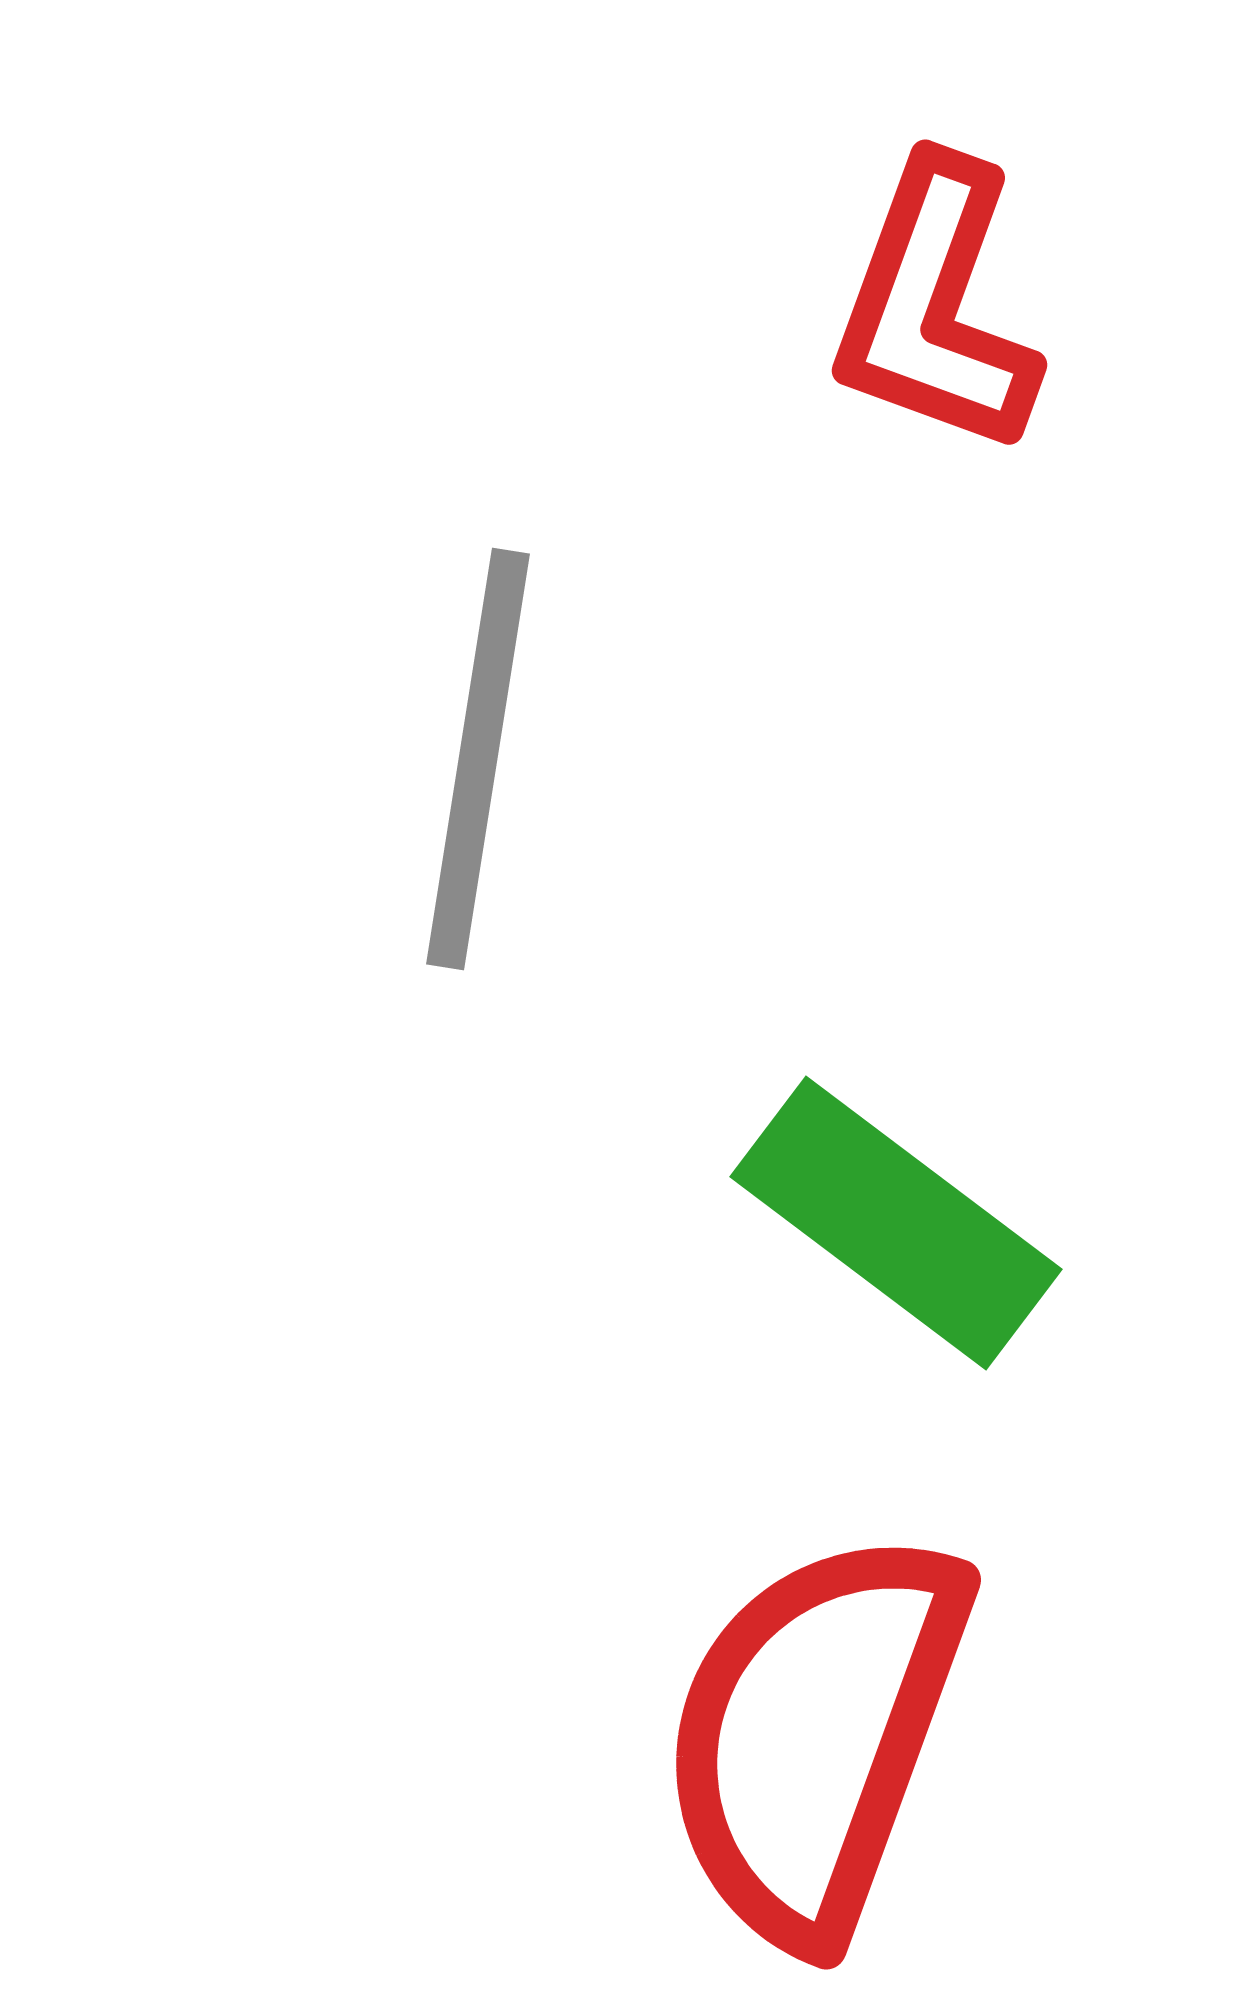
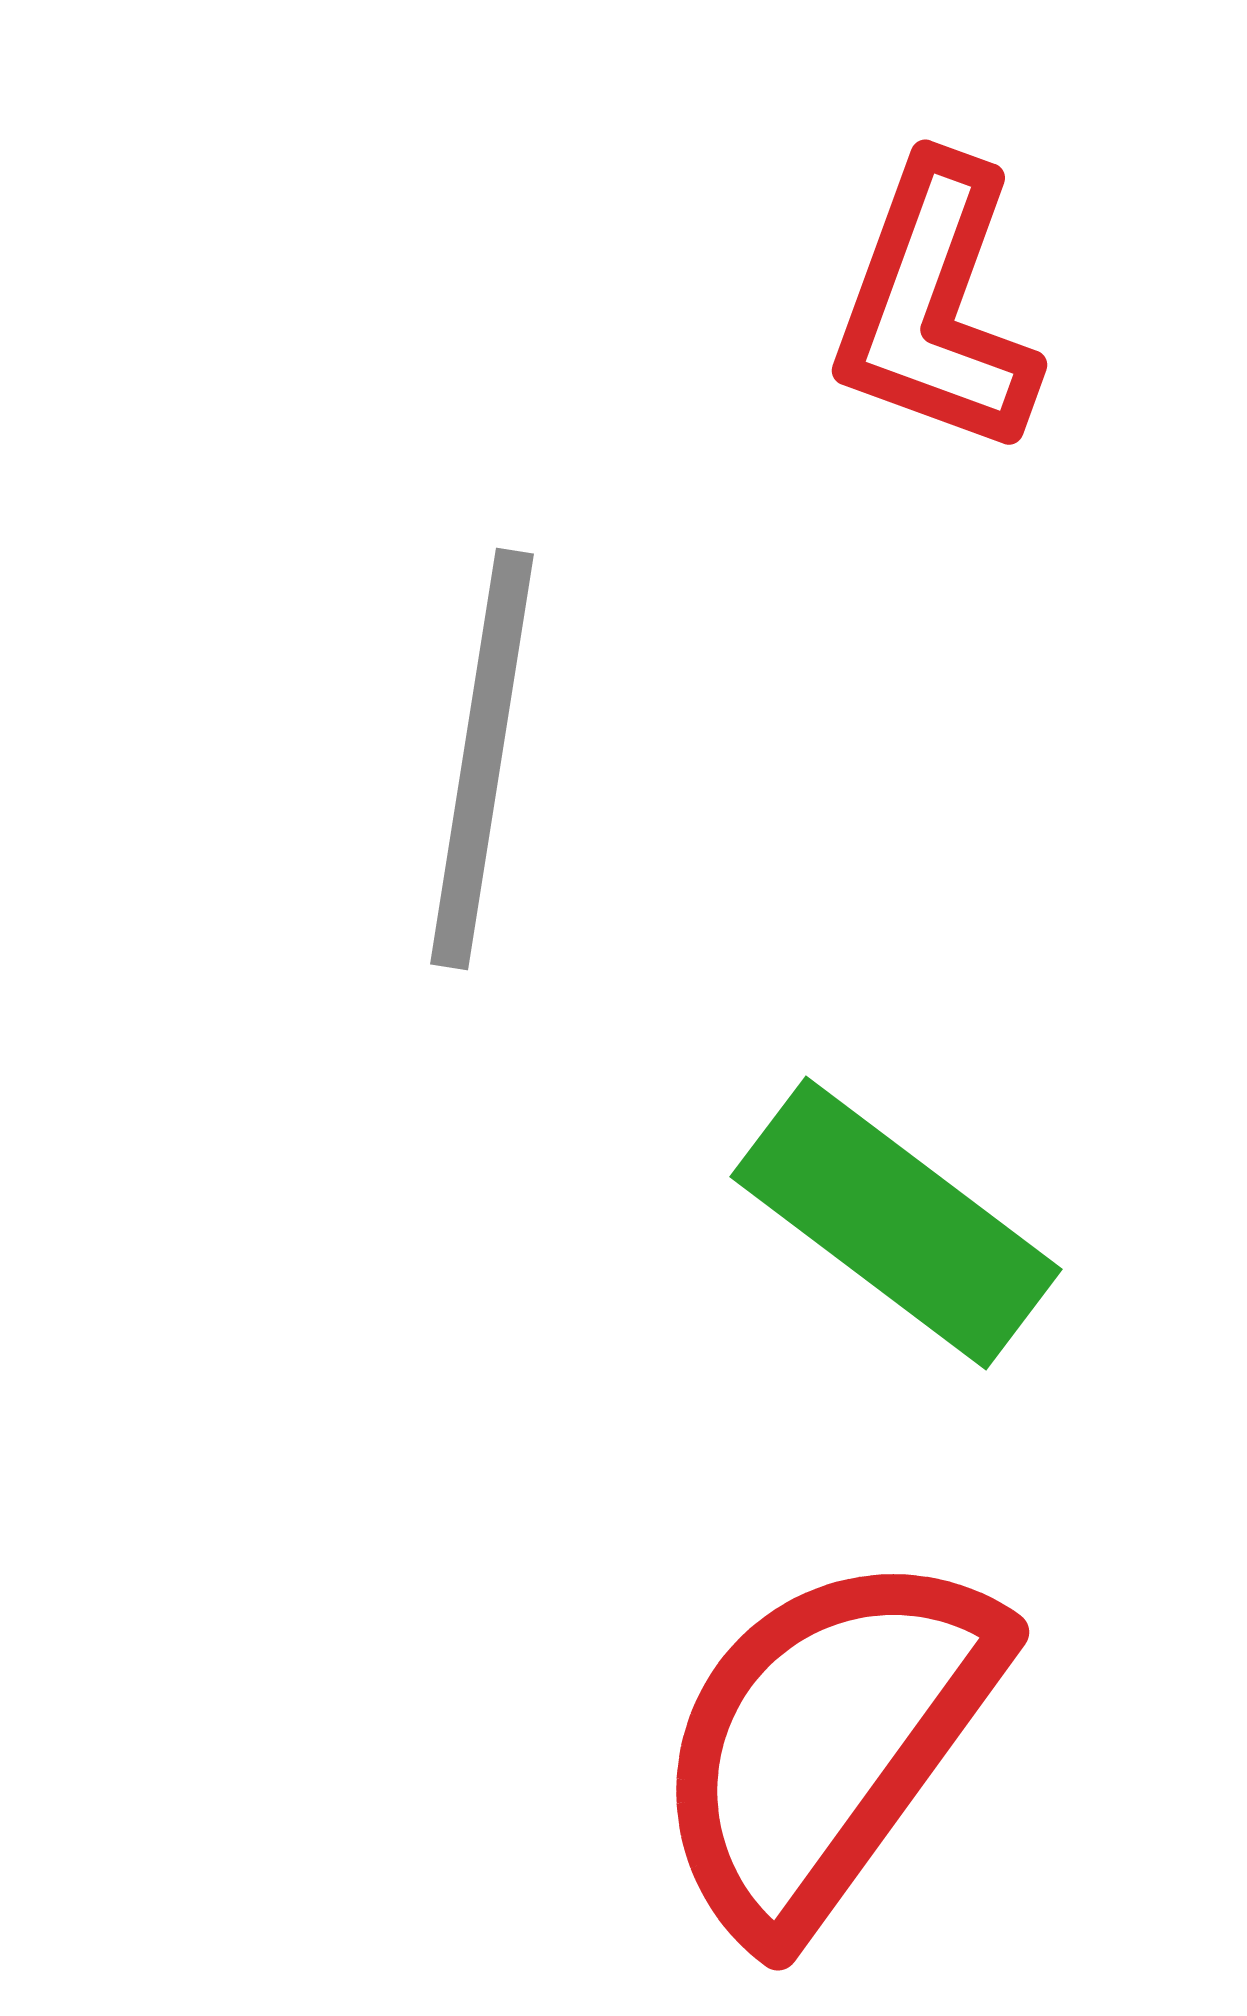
gray line: moved 4 px right
red semicircle: moved 11 px right, 6 px down; rotated 16 degrees clockwise
